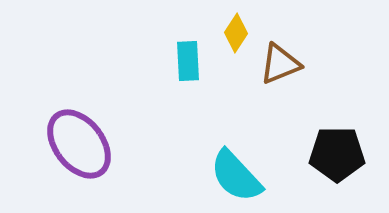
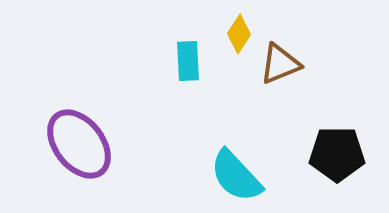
yellow diamond: moved 3 px right, 1 px down
